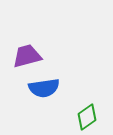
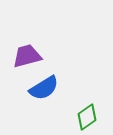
blue semicircle: rotated 24 degrees counterclockwise
